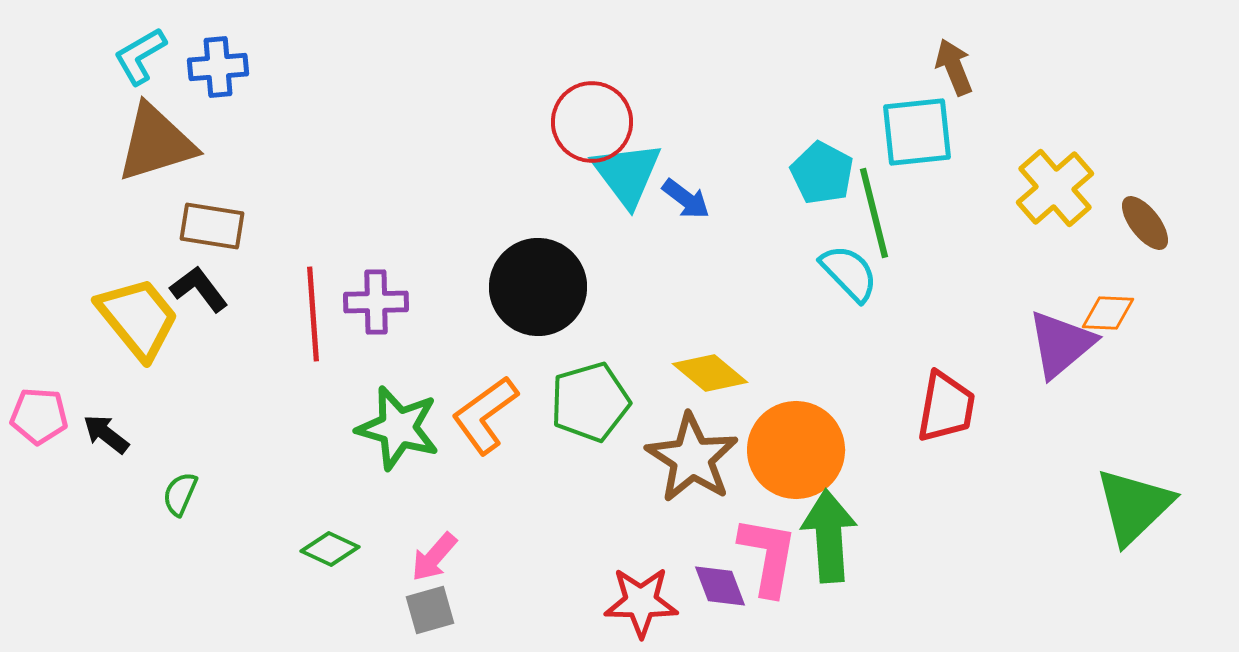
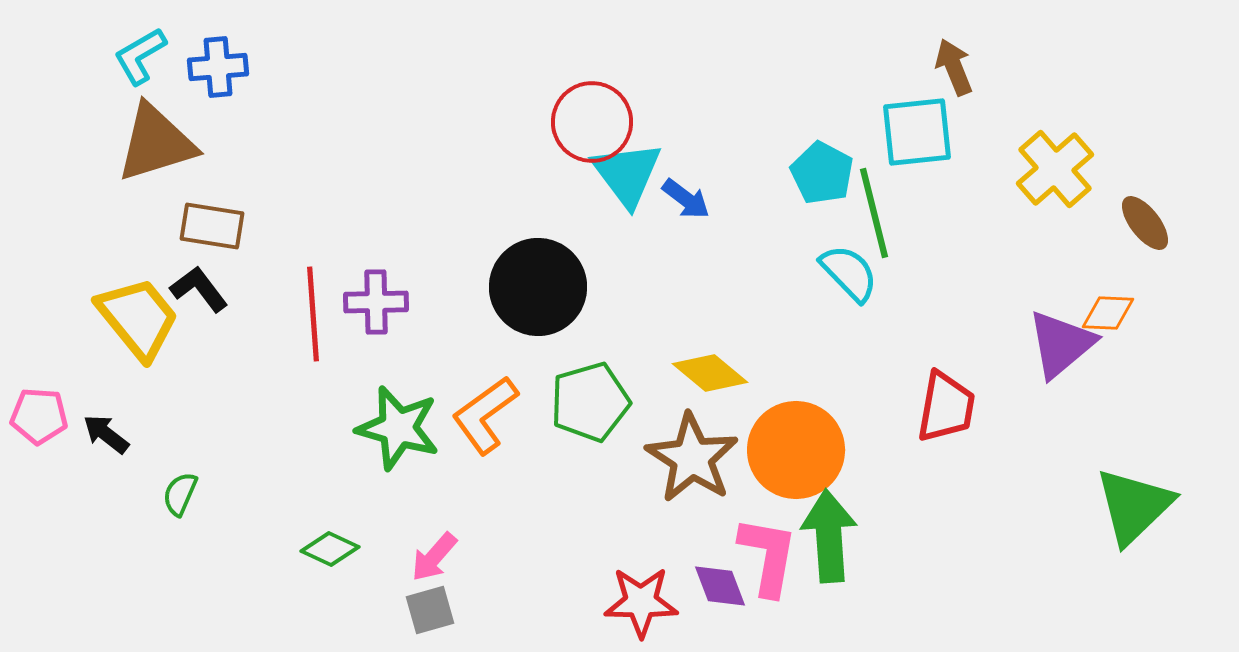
yellow cross: moved 19 px up
